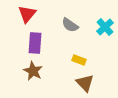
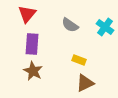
cyan cross: rotated 12 degrees counterclockwise
purple rectangle: moved 3 px left, 1 px down
brown triangle: rotated 48 degrees clockwise
